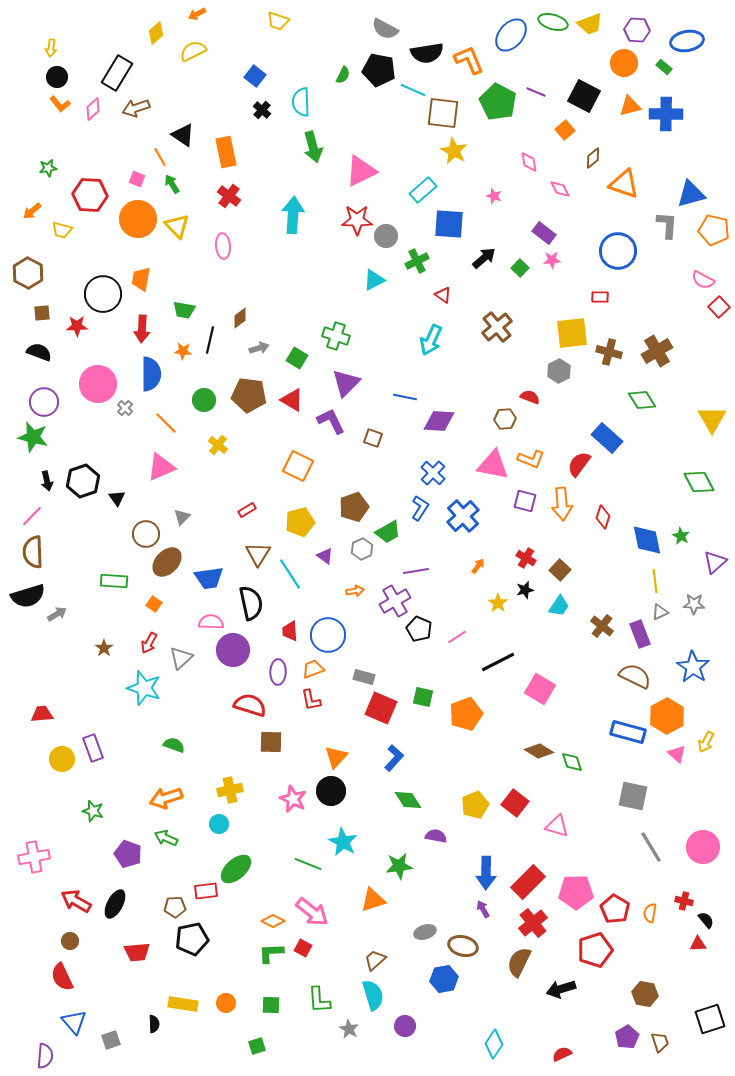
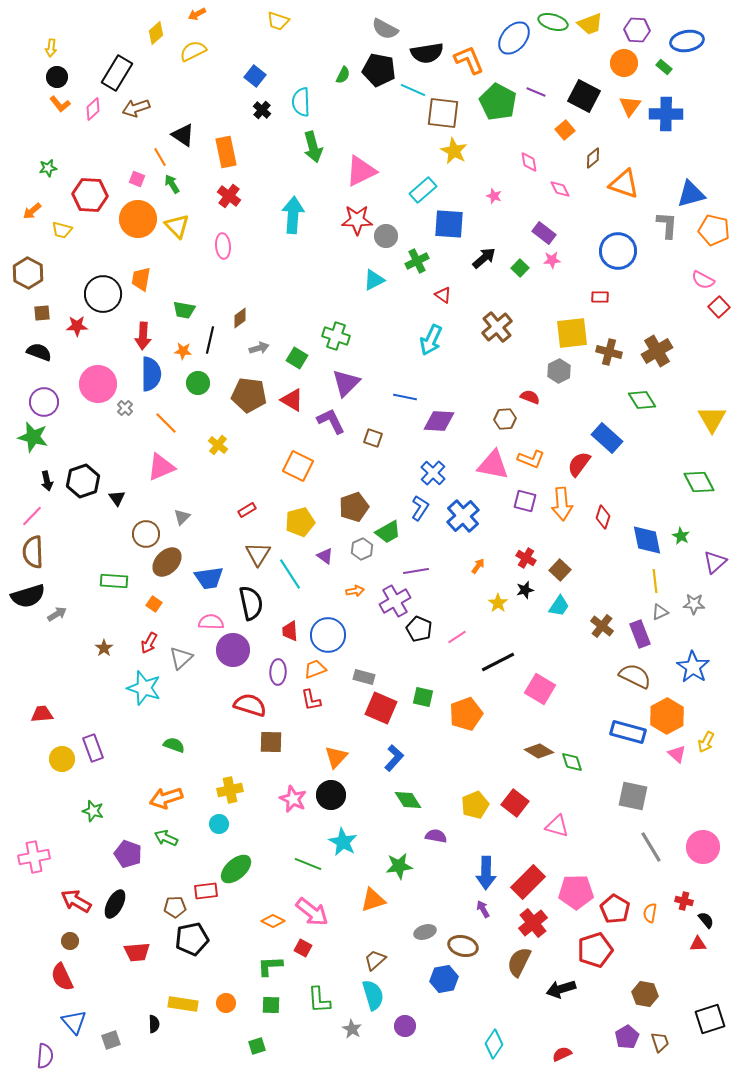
blue ellipse at (511, 35): moved 3 px right, 3 px down
orange triangle at (630, 106): rotated 40 degrees counterclockwise
red arrow at (142, 329): moved 1 px right, 7 px down
green circle at (204, 400): moved 6 px left, 17 px up
orange trapezoid at (313, 669): moved 2 px right
black circle at (331, 791): moved 4 px down
green L-shape at (271, 953): moved 1 px left, 13 px down
gray star at (349, 1029): moved 3 px right
